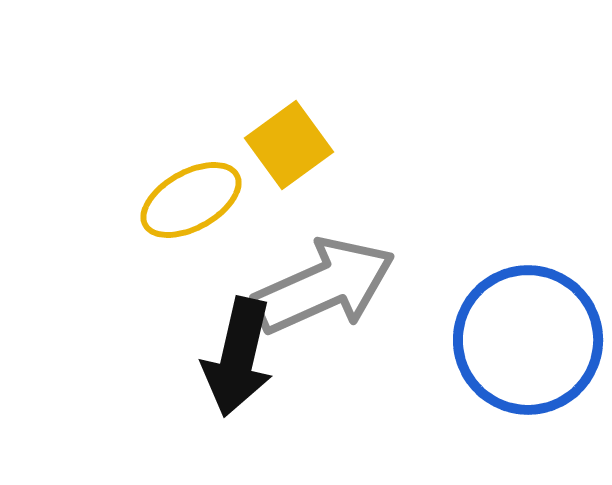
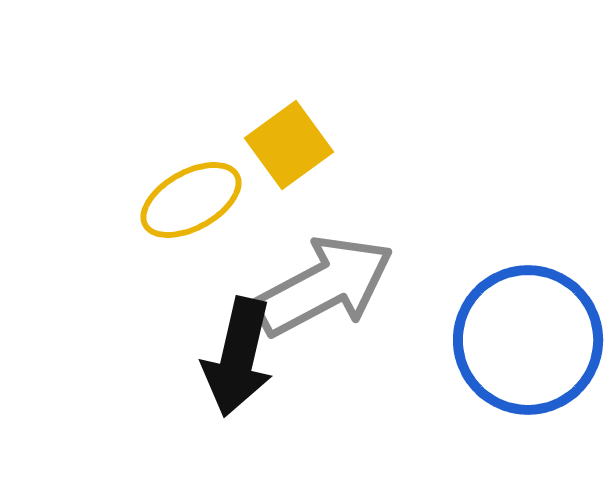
gray arrow: rotated 4 degrees counterclockwise
